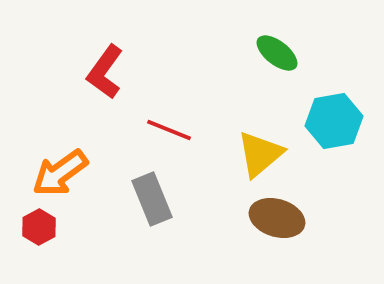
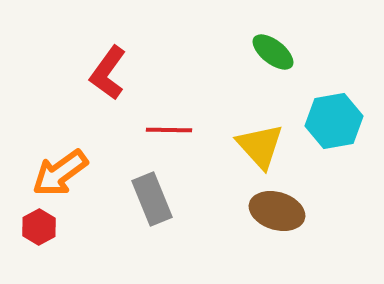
green ellipse: moved 4 px left, 1 px up
red L-shape: moved 3 px right, 1 px down
red line: rotated 21 degrees counterclockwise
yellow triangle: moved 8 px up; rotated 32 degrees counterclockwise
brown ellipse: moved 7 px up
